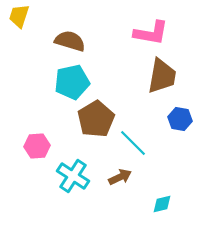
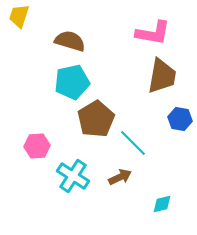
pink L-shape: moved 2 px right
